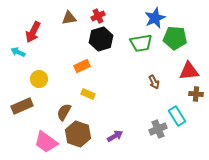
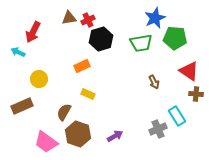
red cross: moved 10 px left, 4 px down
red triangle: rotated 40 degrees clockwise
